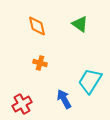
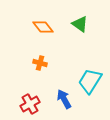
orange diamond: moved 6 px right, 1 px down; rotated 25 degrees counterclockwise
red cross: moved 8 px right
